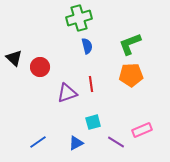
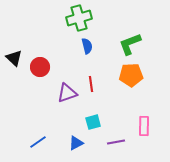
pink rectangle: moved 2 px right, 4 px up; rotated 66 degrees counterclockwise
purple line: rotated 42 degrees counterclockwise
